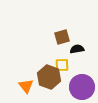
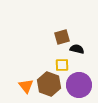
black semicircle: rotated 24 degrees clockwise
brown hexagon: moved 7 px down
purple circle: moved 3 px left, 2 px up
